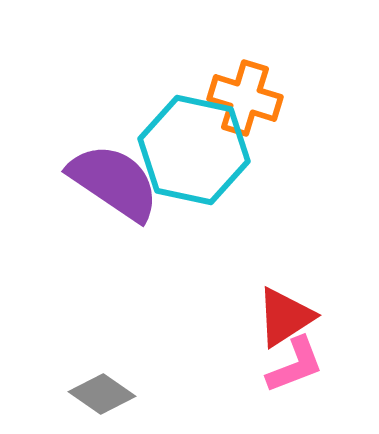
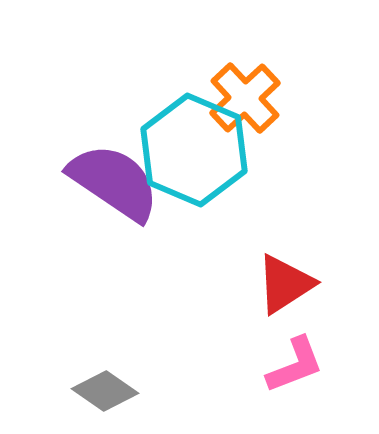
orange cross: rotated 30 degrees clockwise
cyan hexagon: rotated 11 degrees clockwise
red triangle: moved 33 px up
gray diamond: moved 3 px right, 3 px up
